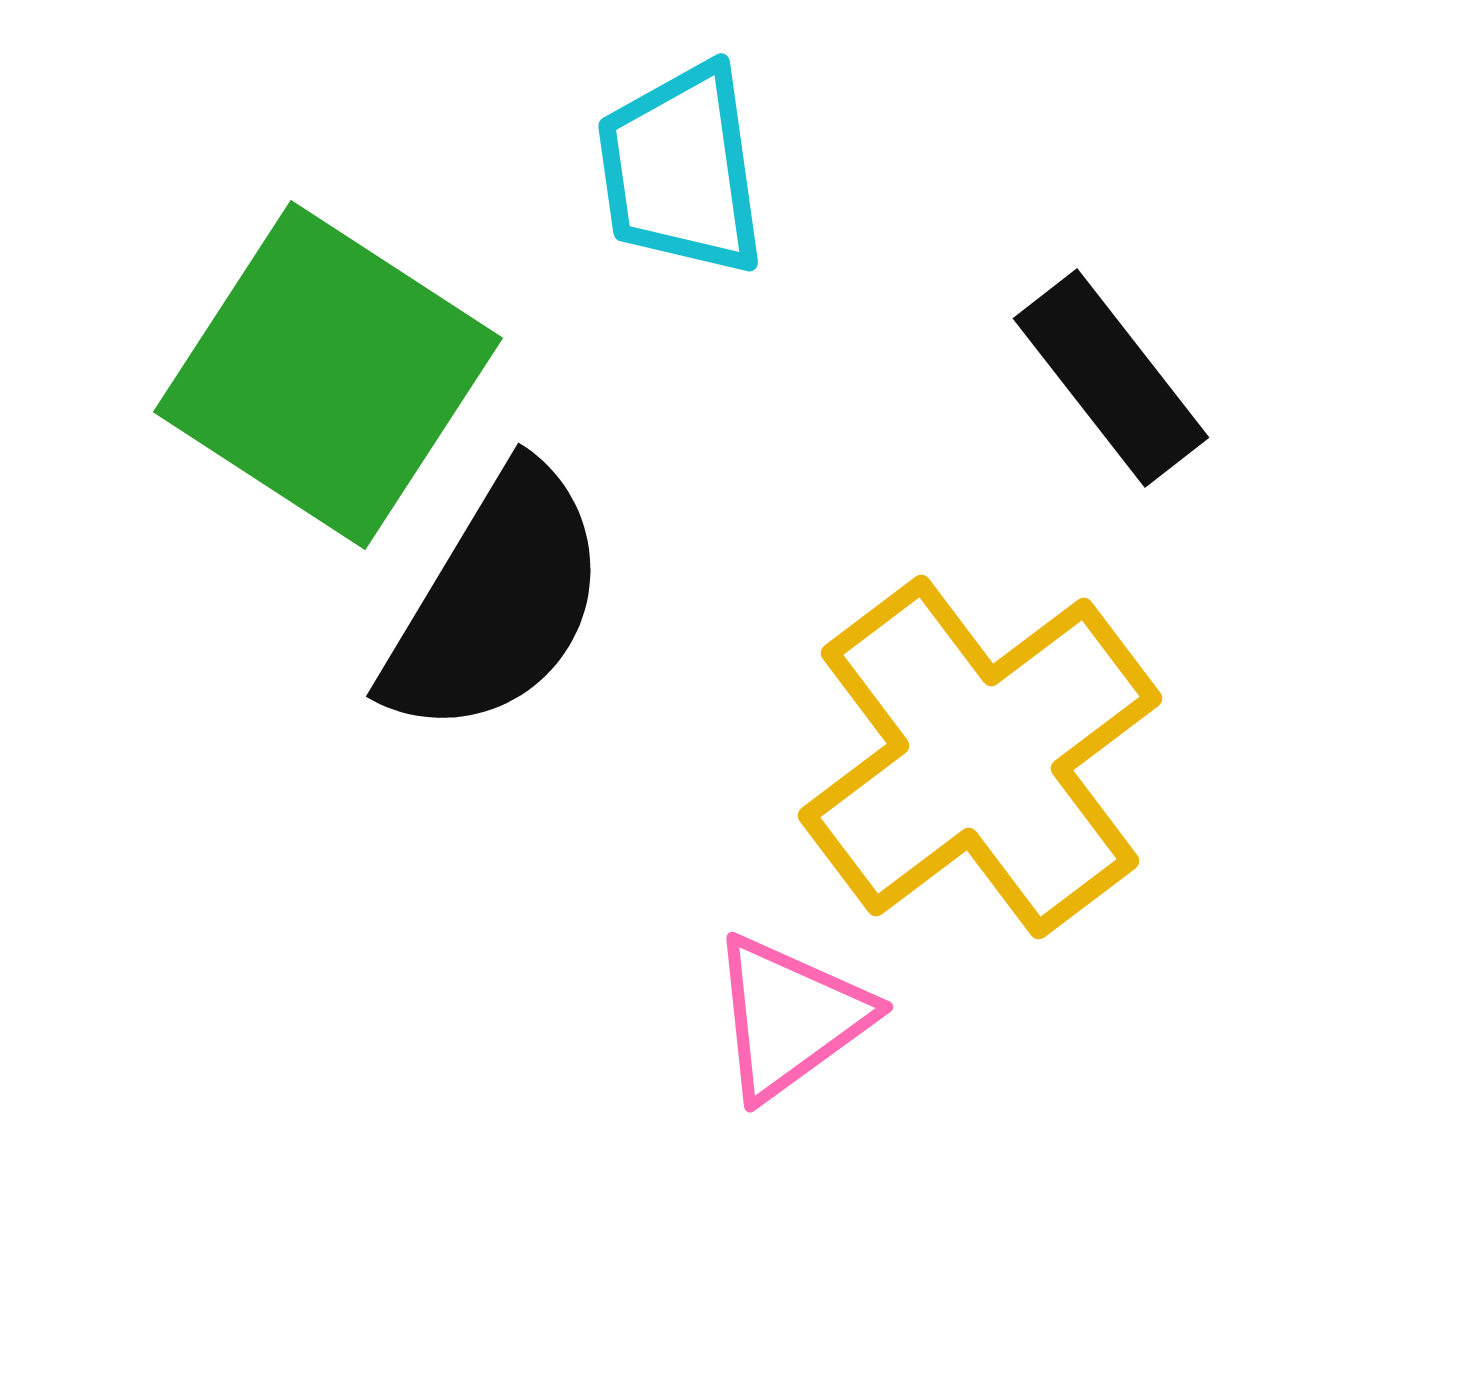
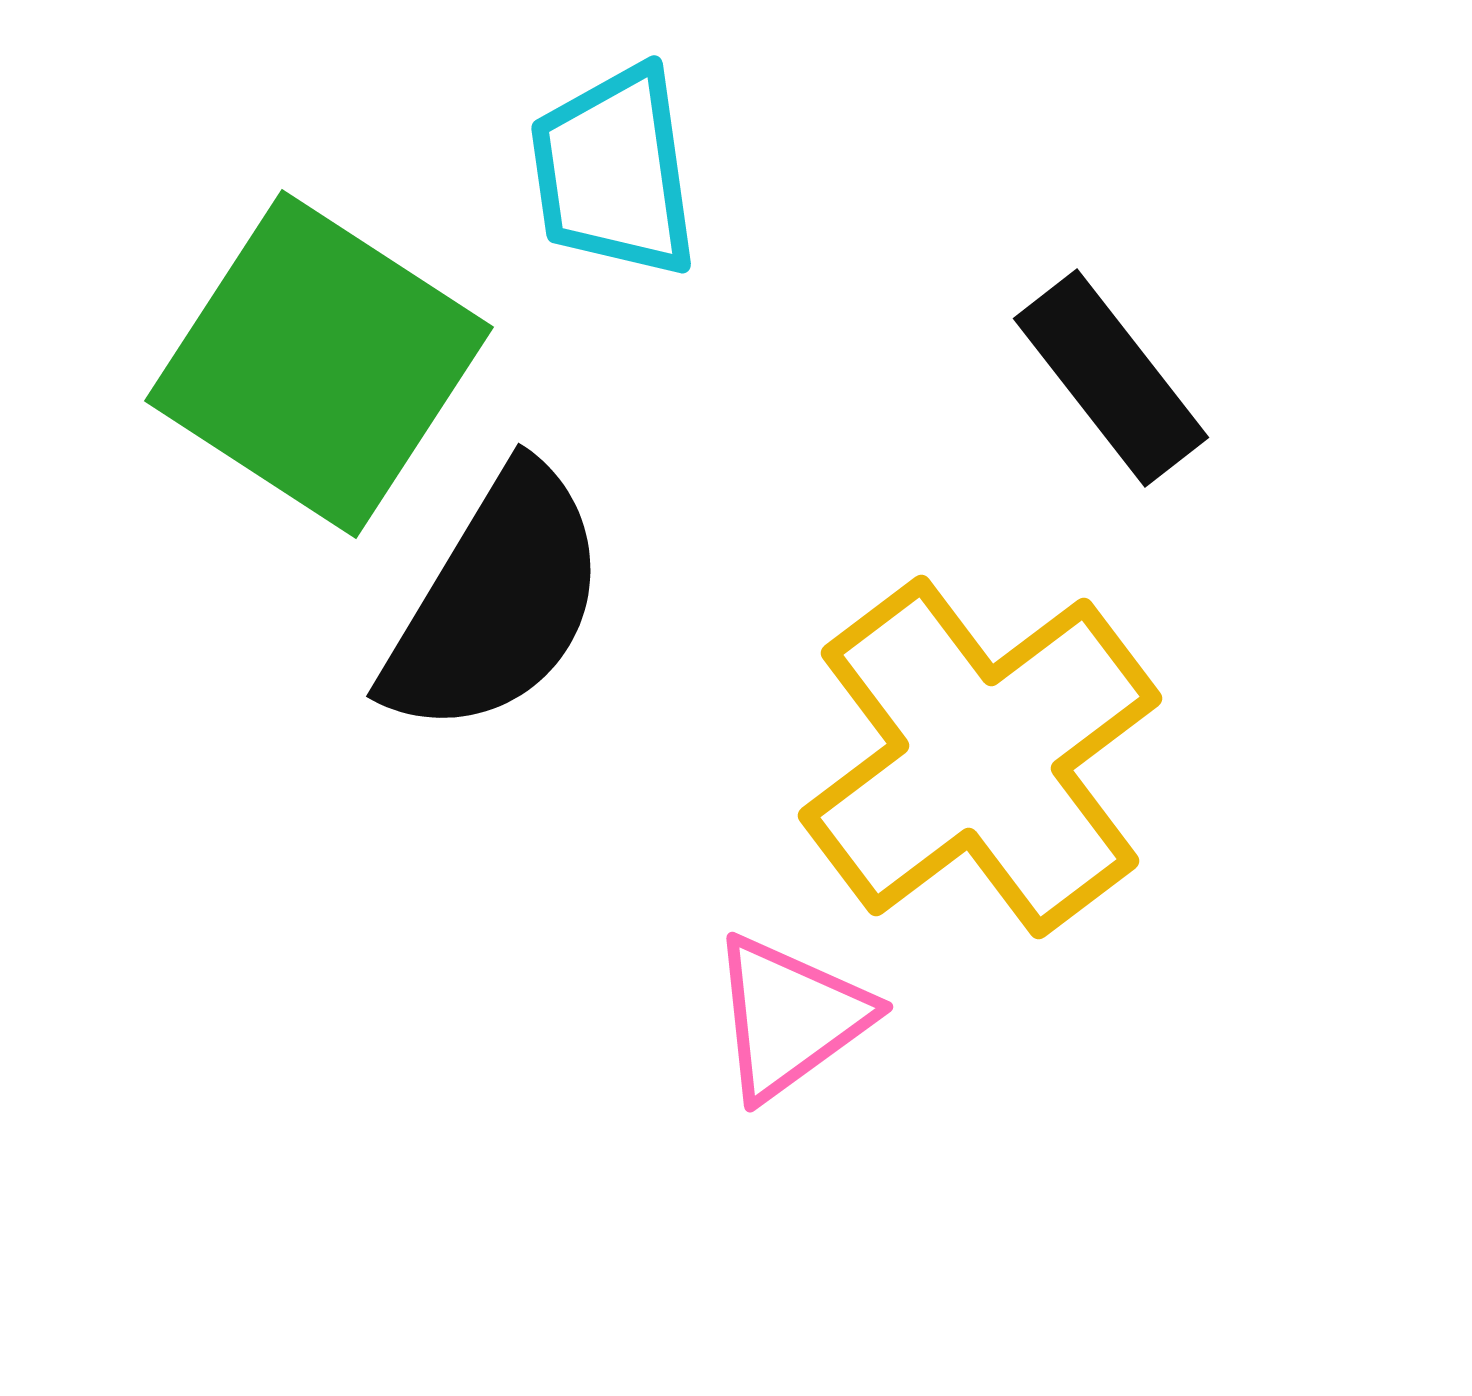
cyan trapezoid: moved 67 px left, 2 px down
green square: moved 9 px left, 11 px up
